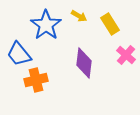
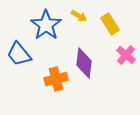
orange cross: moved 20 px right, 1 px up
